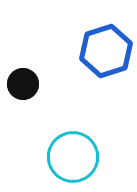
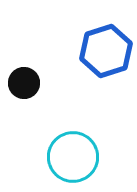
black circle: moved 1 px right, 1 px up
